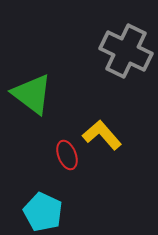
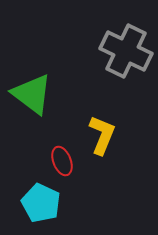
yellow L-shape: rotated 63 degrees clockwise
red ellipse: moved 5 px left, 6 px down
cyan pentagon: moved 2 px left, 9 px up
